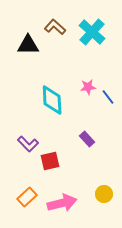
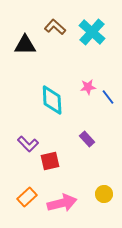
black triangle: moved 3 px left
